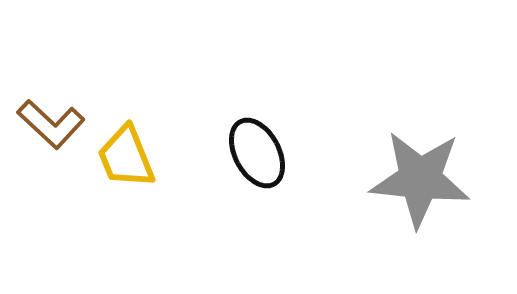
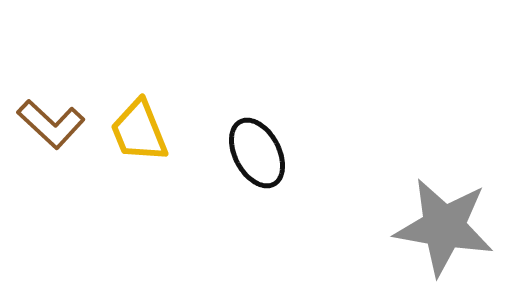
yellow trapezoid: moved 13 px right, 26 px up
gray star: moved 24 px right, 48 px down; rotated 4 degrees clockwise
